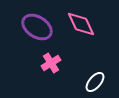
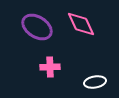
pink cross: moved 1 px left, 4 px down; rotated 30 degrees clockwise
white ellipse: rotated 40 degrees clockwise
